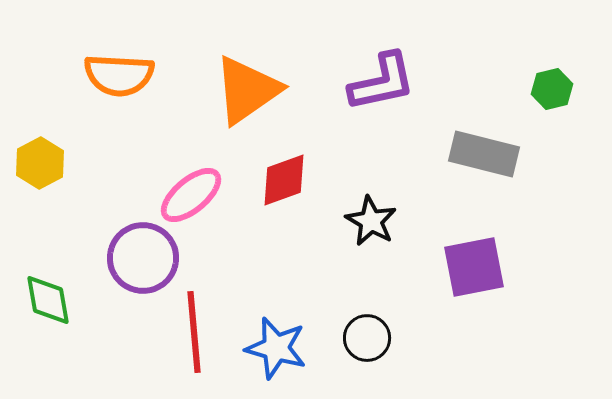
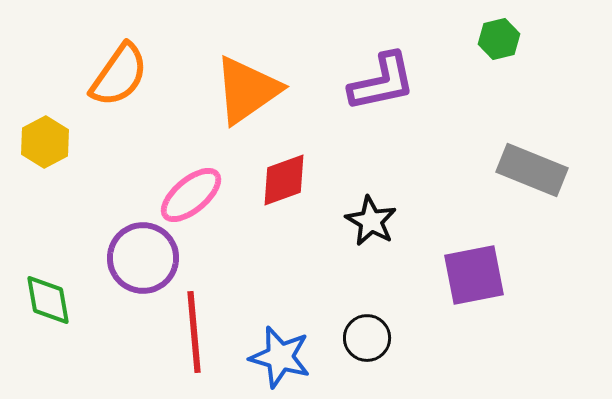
orange semicircle: rotated 58 degrees counterclockwise
green hexagon: moved 53 px left, 50 px up
gray rectangle: moved 48 px right, 16 px down; rotated 8 degrees clockwise
yellow hexagon: moved 5 px right, 21 px up
purple square: moved 8 px down
blue star: moved 4 px right, 9 px down
